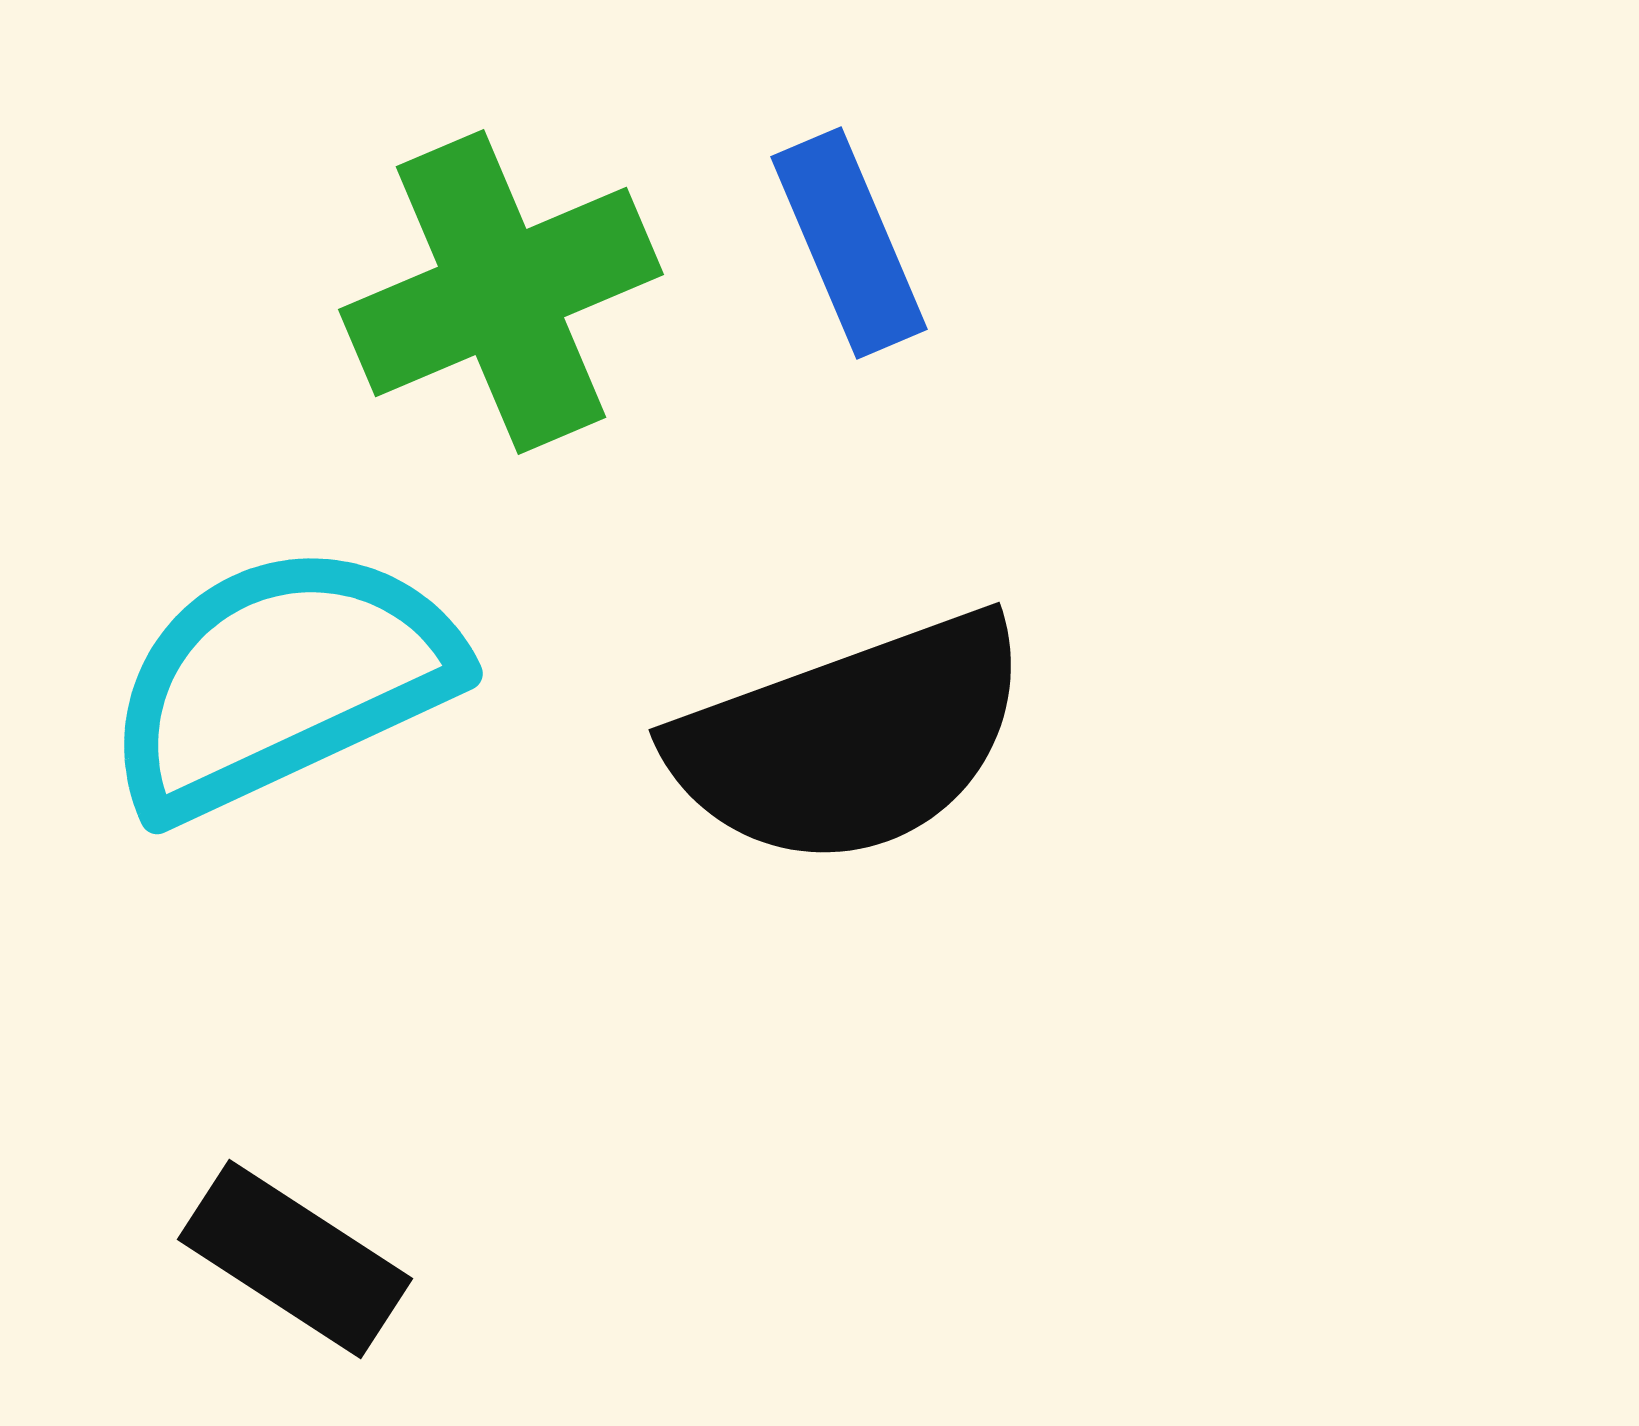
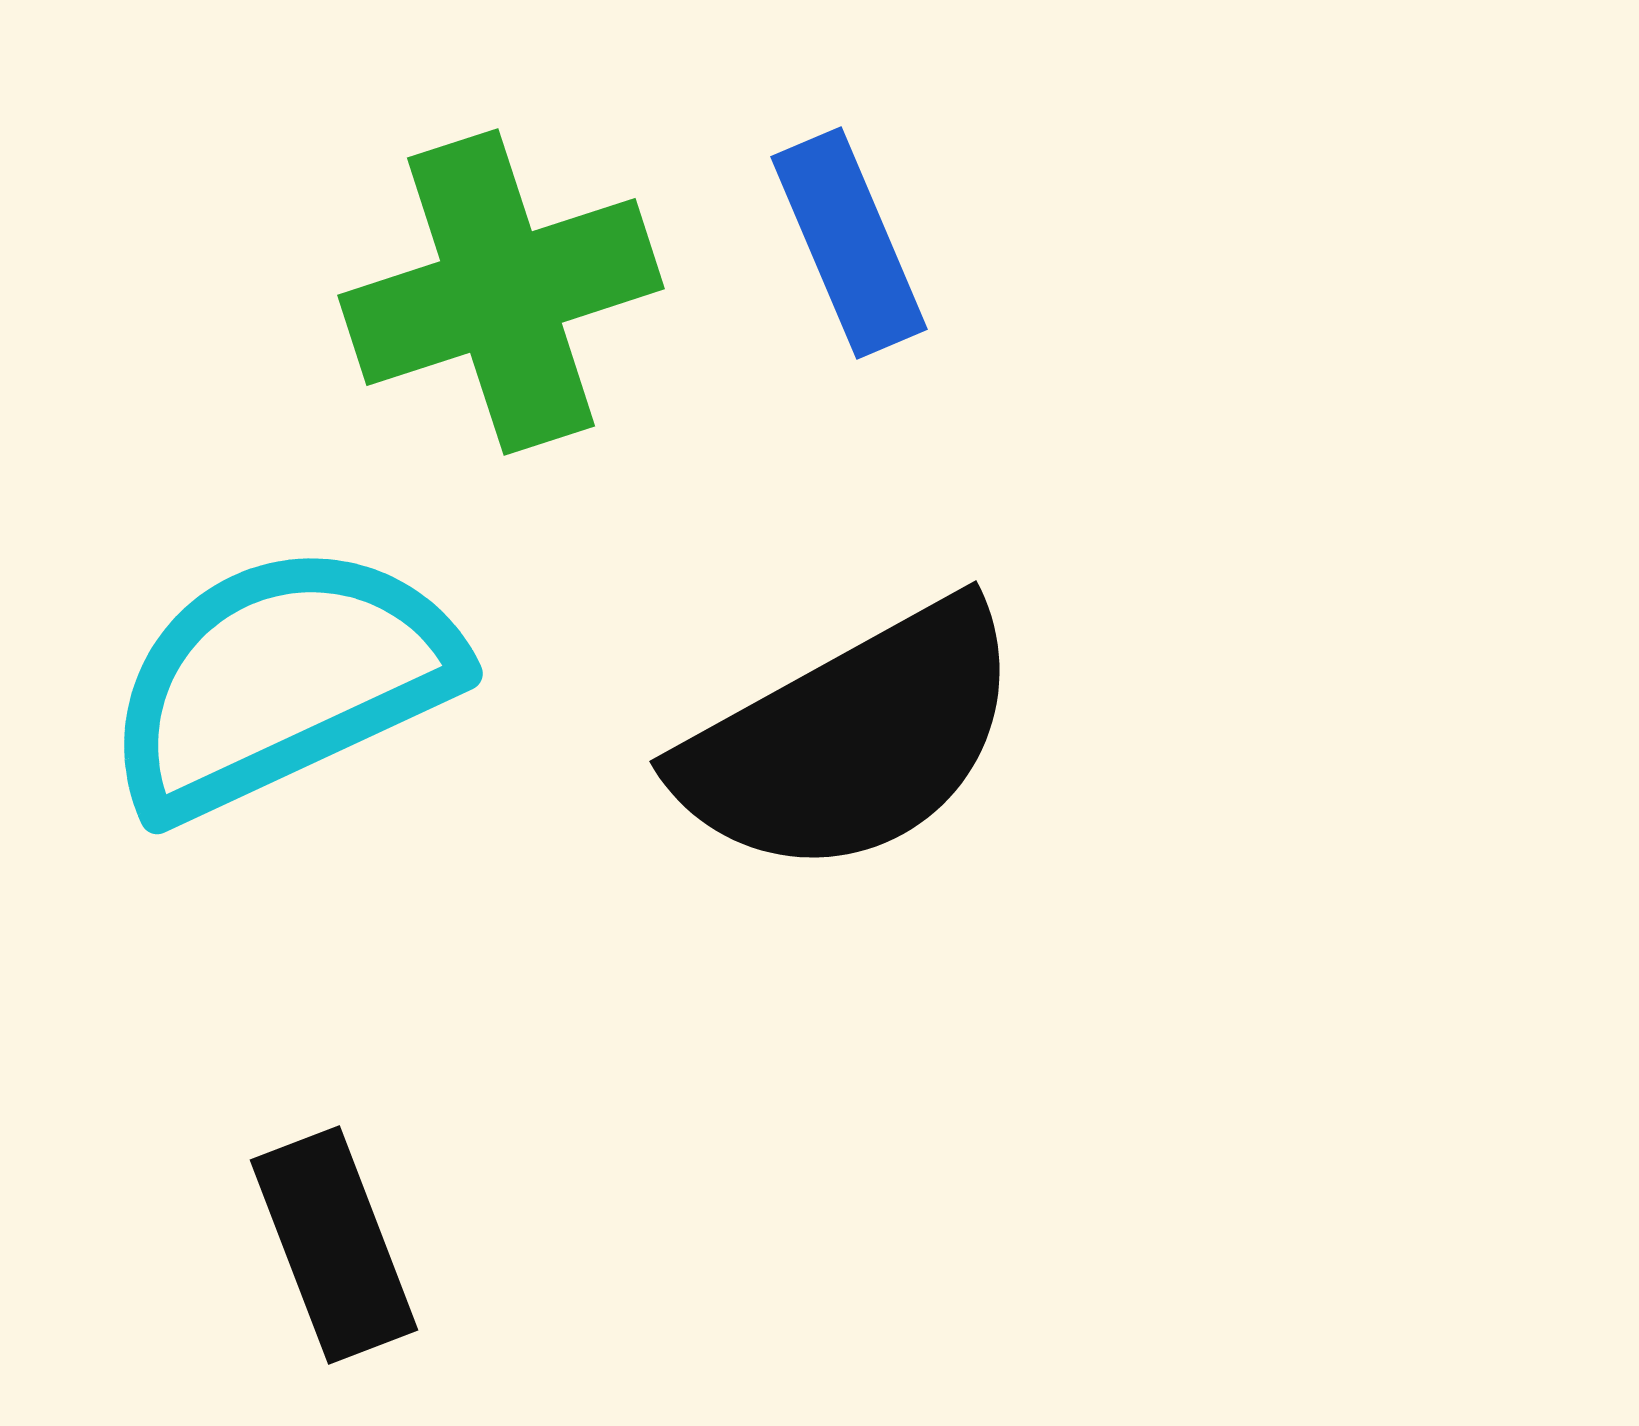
green cross: rotated 5 degrees clockwise
black semicircle: rotated 9 degrees counterclockwise
black rectangle: moved 39 px right, 14 px up; rotated 36 degrees clockwise
